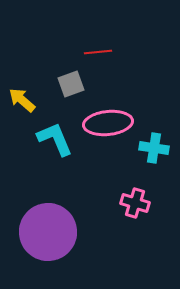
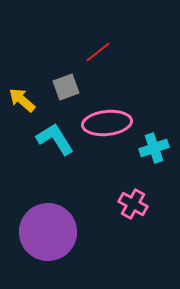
red line: rotated 32 degrees counterclockwise
gray square: moved 5 px left, 3 px down
pink ellipse: moved 1 px left
cyan L-shape: rotated 9 degrees counterclockwise
cyan cross: rotated 28 degrees counterclockwise
pink cross: moved 2 px left, 1 px down; rotated 12 degrees clockwise
